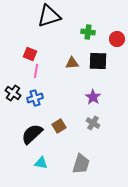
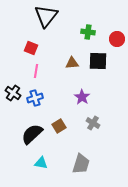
black triangle: moved 3 px left; rotated 35 degrees counterclockwise
red square: moved 1 px right, 6 px up
purple star: moved 11 px left
